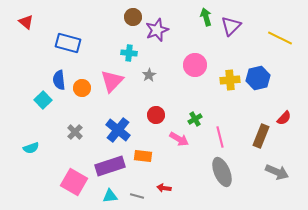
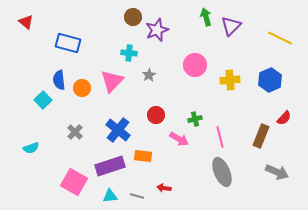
blue hexagon: moved 12 px right, 2 px down; rotated 10 degrees counterclockwise
green cross: rotated 16 degrees clockwise
